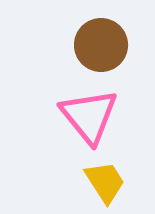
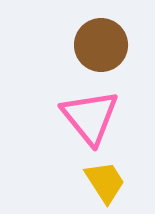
pink triangle: moved 1 px right, 1 px down
